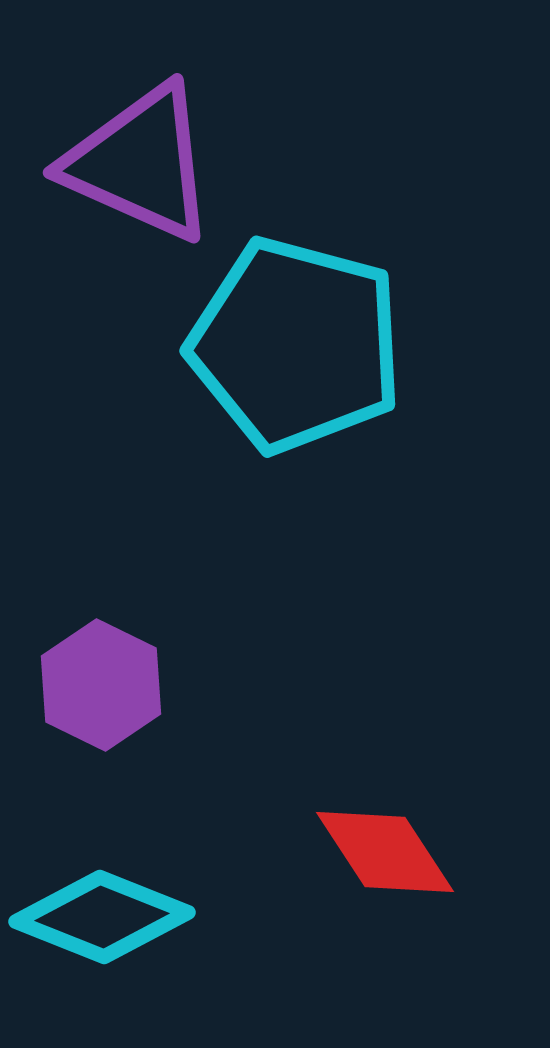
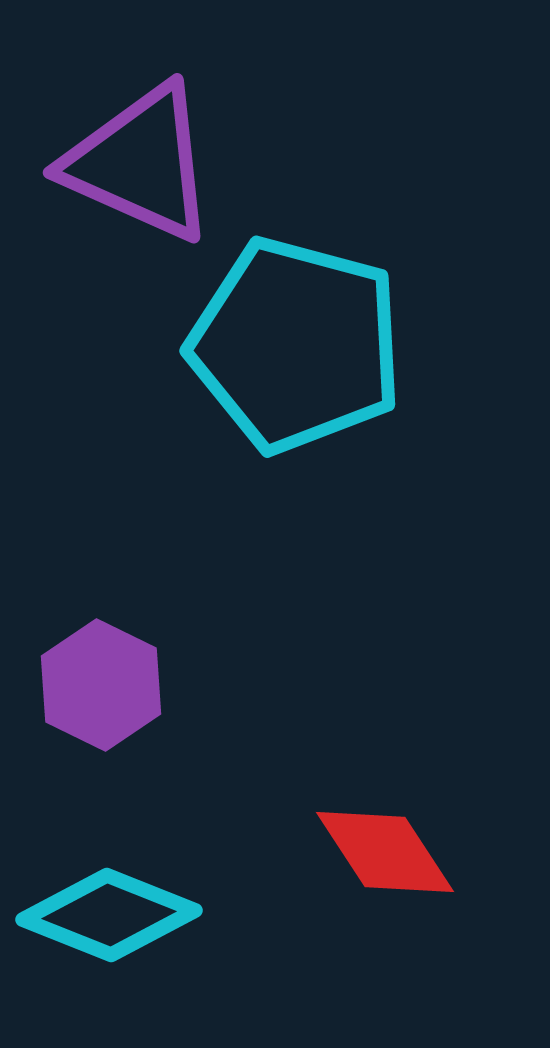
cyan diamond: moved 7 px right, 2 px up
